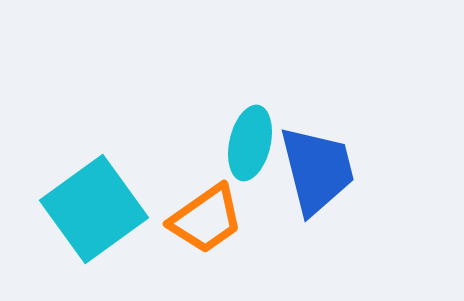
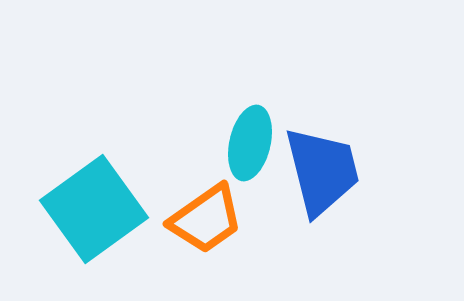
blue trapezoid: moved 5 px right, 1 px down
